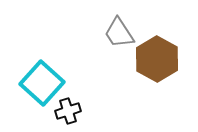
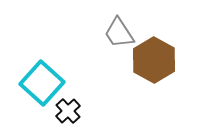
brown hexagon: moved 3 px left, 1 px down
black cross: rotated 25 degrees counterclockwise
